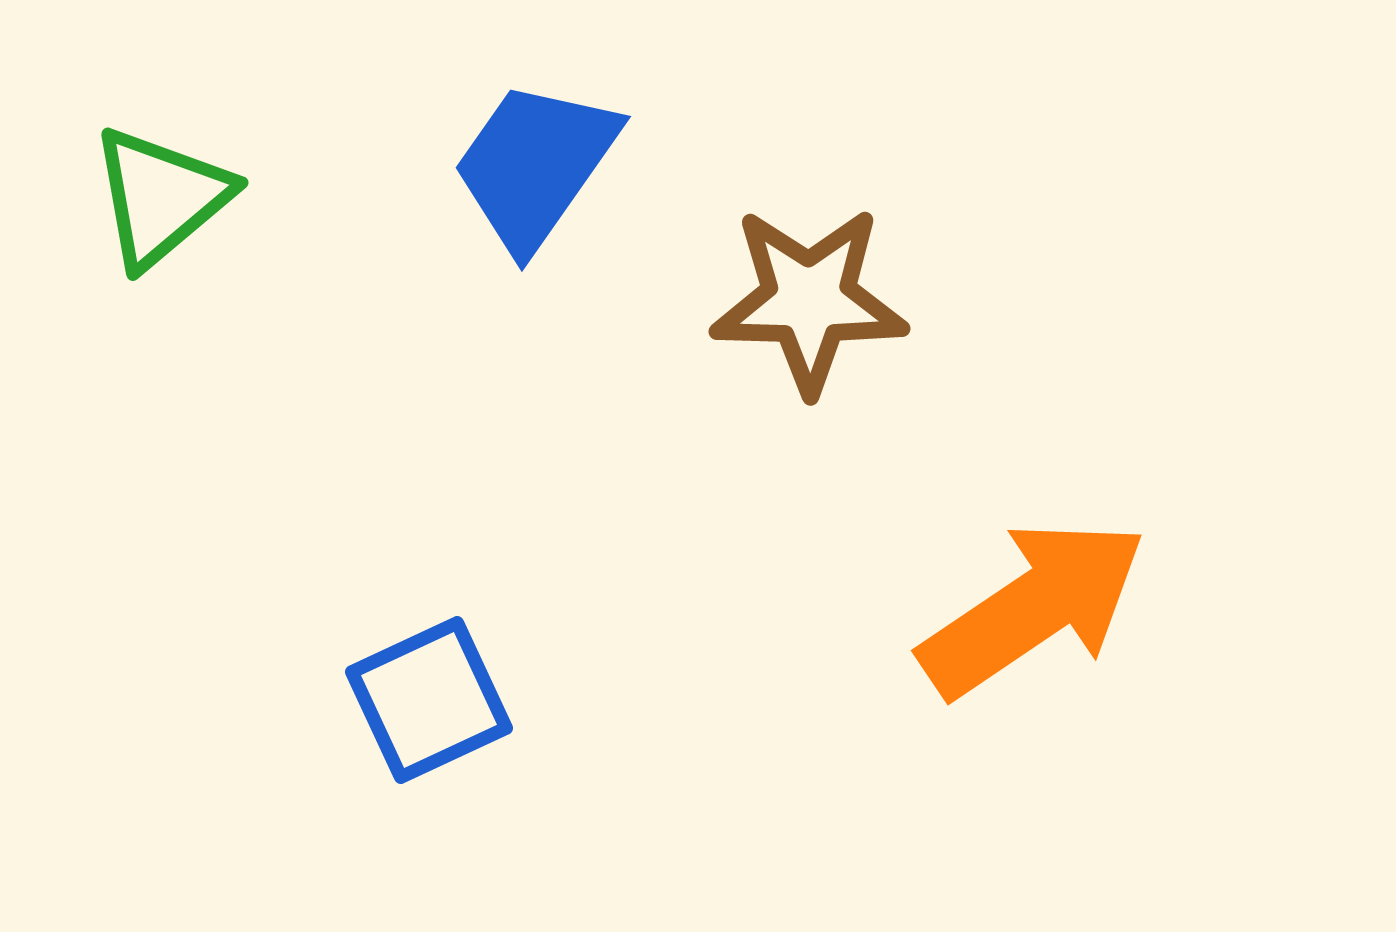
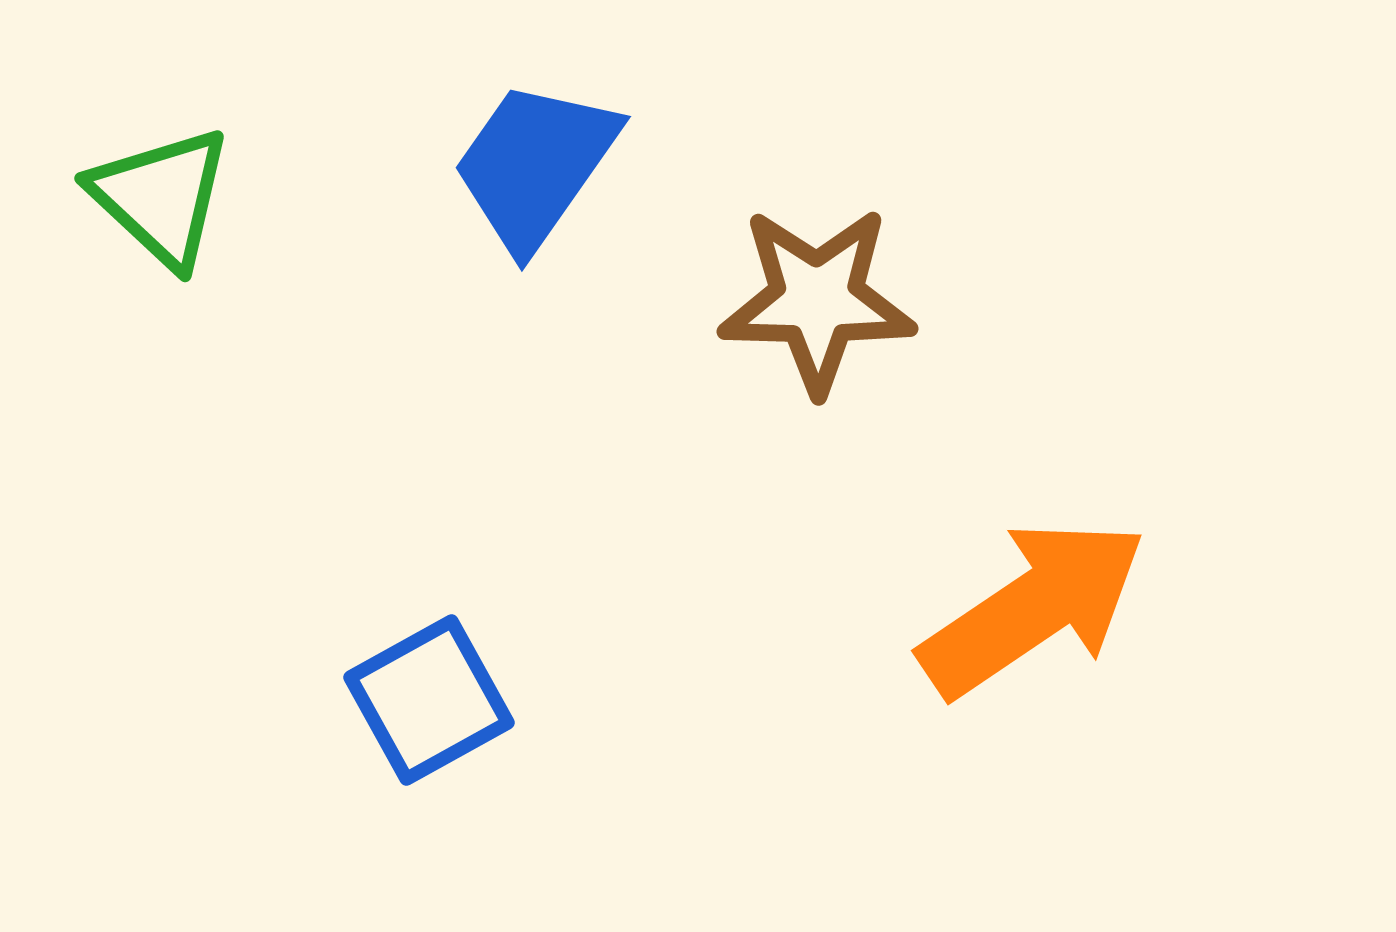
green triangle: rotated 37 degrees counterclockwise
brown star: moved 8 px right
blue square: rotated 4 degrees counterclockwise
